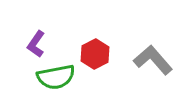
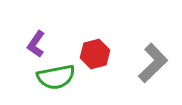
red hexagon: rotated 12 degrees clockwise
gray L-shape: moved 3 px down; rotated 87 degrees clockwise
